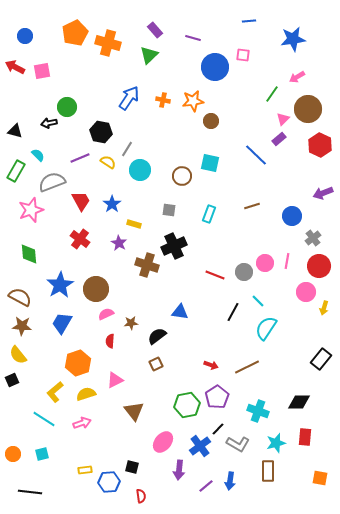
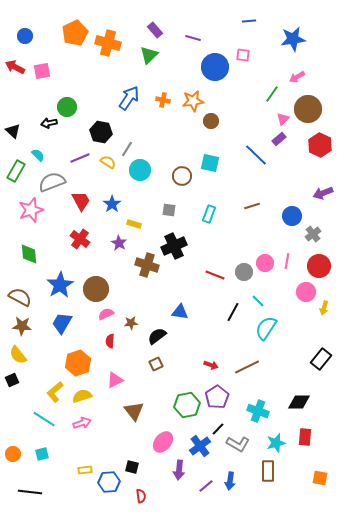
black triangle at (15, 131): moved 2 px left; rotated 28 degrees clockwise
gray cross at (313, 238): moved 4 px up
yellow semicircle at (86, 394): moved 4 px left, 2 px down
